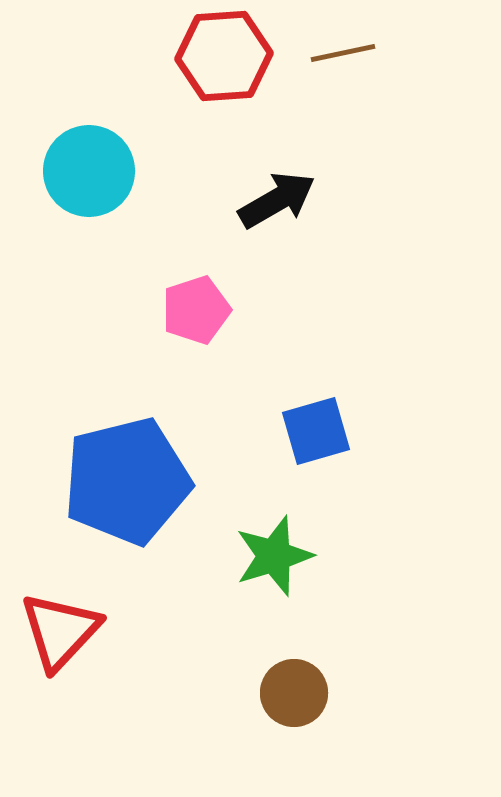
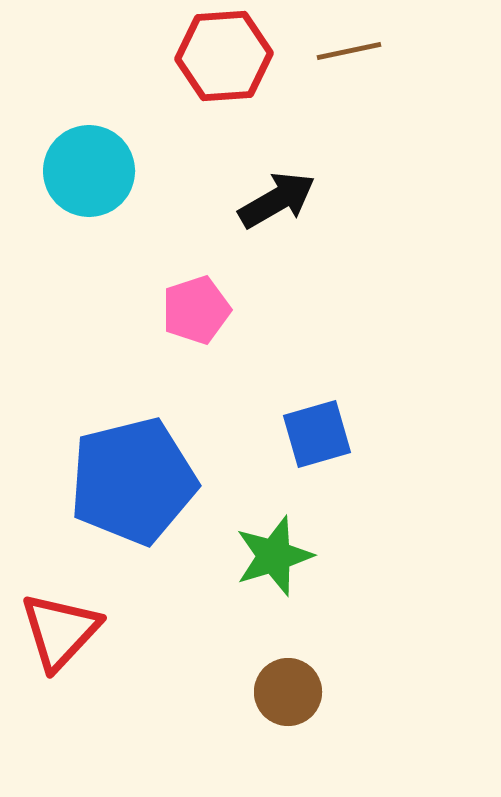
brown line: moved 6 px right, 2 px up
blue square: moved 1 px right, 3 px down
blue pentagon: moved 6 px right
brown circle: moved 6 px left, 1 px up
